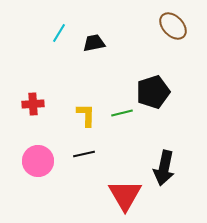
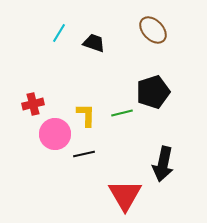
brown ellipse: moved 20 px left, 4 px down
black trapezoid: rotated 30 degrees clockwise
red cross: rotated 10 degrees counterclockwise
pink circle: moved 17 px right, 27 px up
black arrow: moved 1 px left, 4 px up
